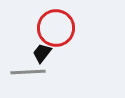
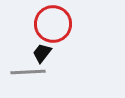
red circle: moved 3 px left, 4 px up
